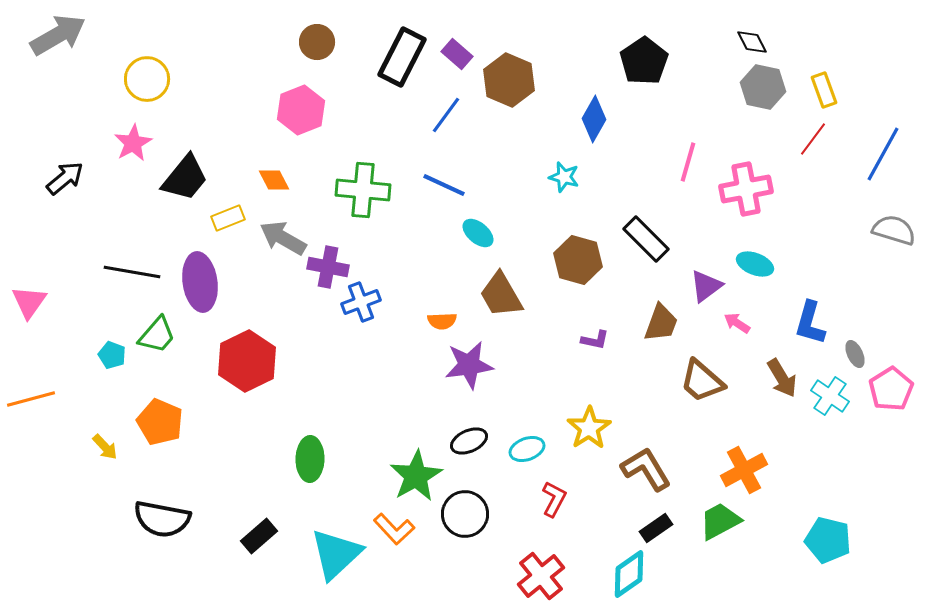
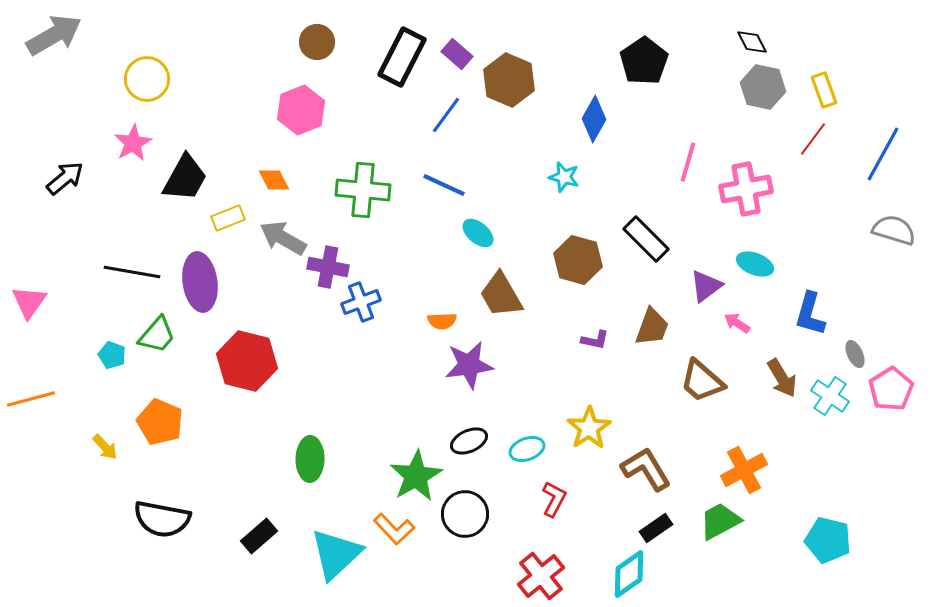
gray arrow at (58, 35): moved 4 px left
black trapezoid at (185, 178): rotated 10 degrees counterclockwise
brown trapezoid at (661, 323): moved 9 px left, 4 px down
blue L-shape at (810, 323): moved 9 px up
red hexagon at (247, 361): rotated 20 degrees counterclockwise
